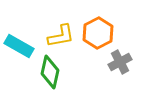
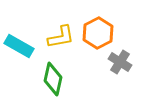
yellow L-shape: moved 1 px down
gray cross: rotated 30 degrees counterclockwise
green diamond: moved 3 px right, 7 px down
